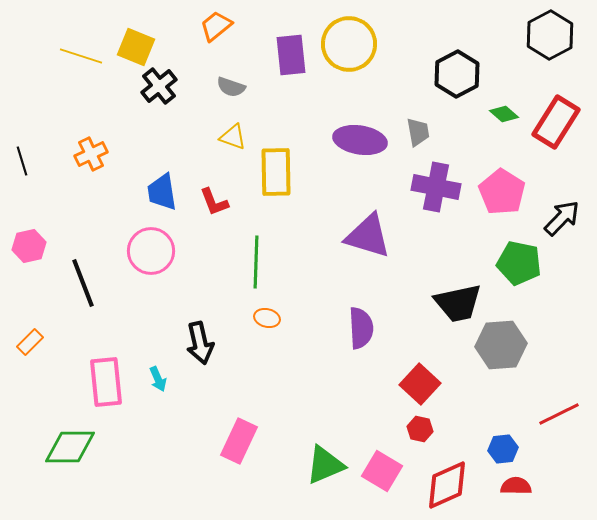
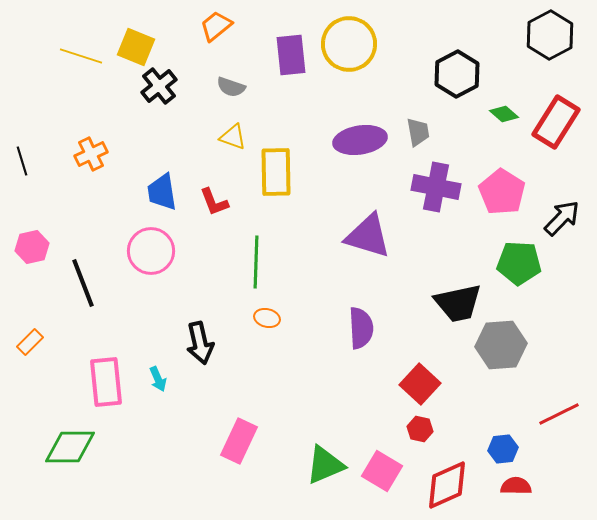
purple ellipse at (360, 140): rotated 18 degrees counterclockwise
pink hexagon at (29, 246): moved 3 px right, 1 px down
green pentagon at (519, 263): rotated 9 degrees counterclockwise
